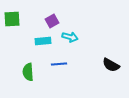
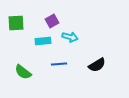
green square: moved 4 px right, 4 px down
black semicircle: moved 14 px left; rotated 60 degrees counterclockwise
green semicircle: moved 5 px left; rotated 48 degrees counterclockwise
